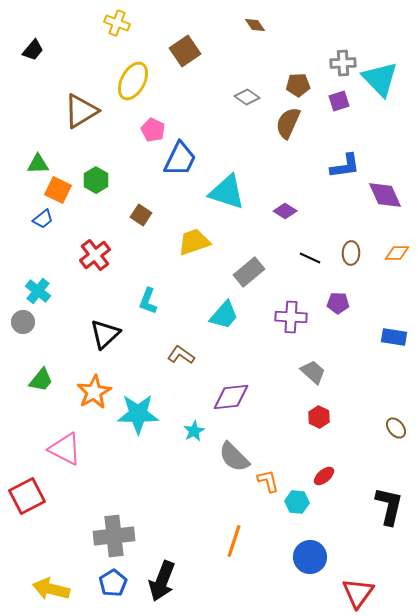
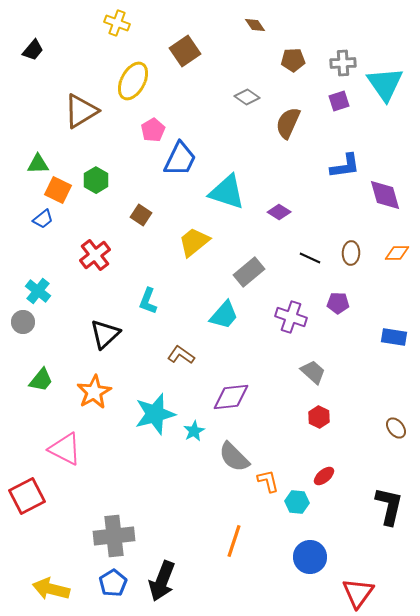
cyan triangle at (380, 79): moved 5 px right, 5 px down; rotated 9 degrees clockwise
brown pentagon at (298, 85): moved 5 px left, 25 px up
pink pentagon at (153, 130): rotated 15 degrees clockwise
purple diamond at (385, 195): rotated 9 degrees clockwise
purple diamond at (285, 211): moved 6 px left, 1 px down
yellow trapezoid at (194, 242): rotated 20 degrees counterclockwise
purple cross at (291, 317): rotated 16 degrees clockwise
cyan star at (138, 414): moved 17 px right; rotated 15 degrees counterclockwise
